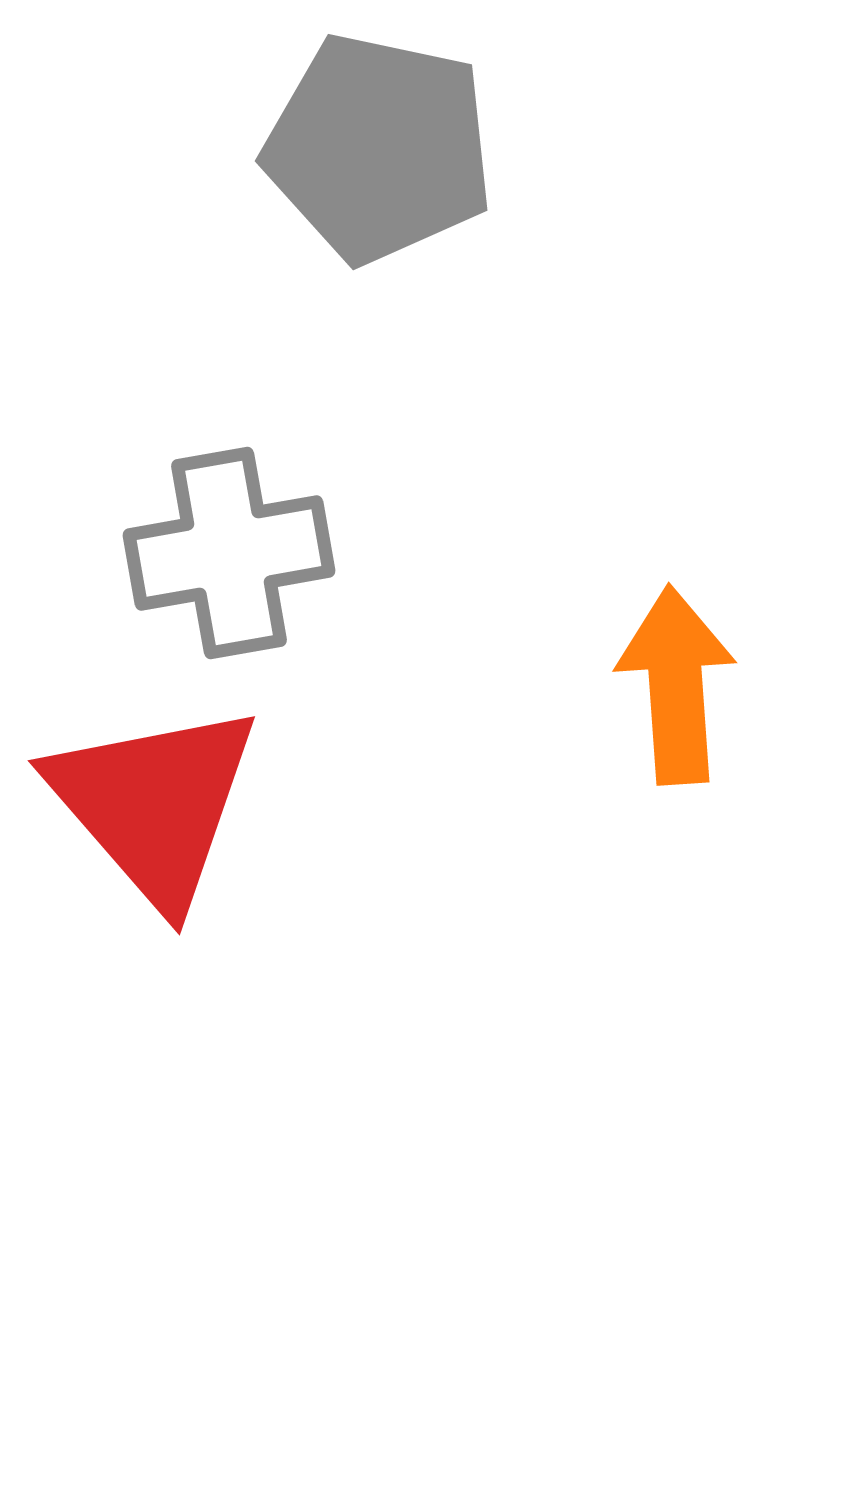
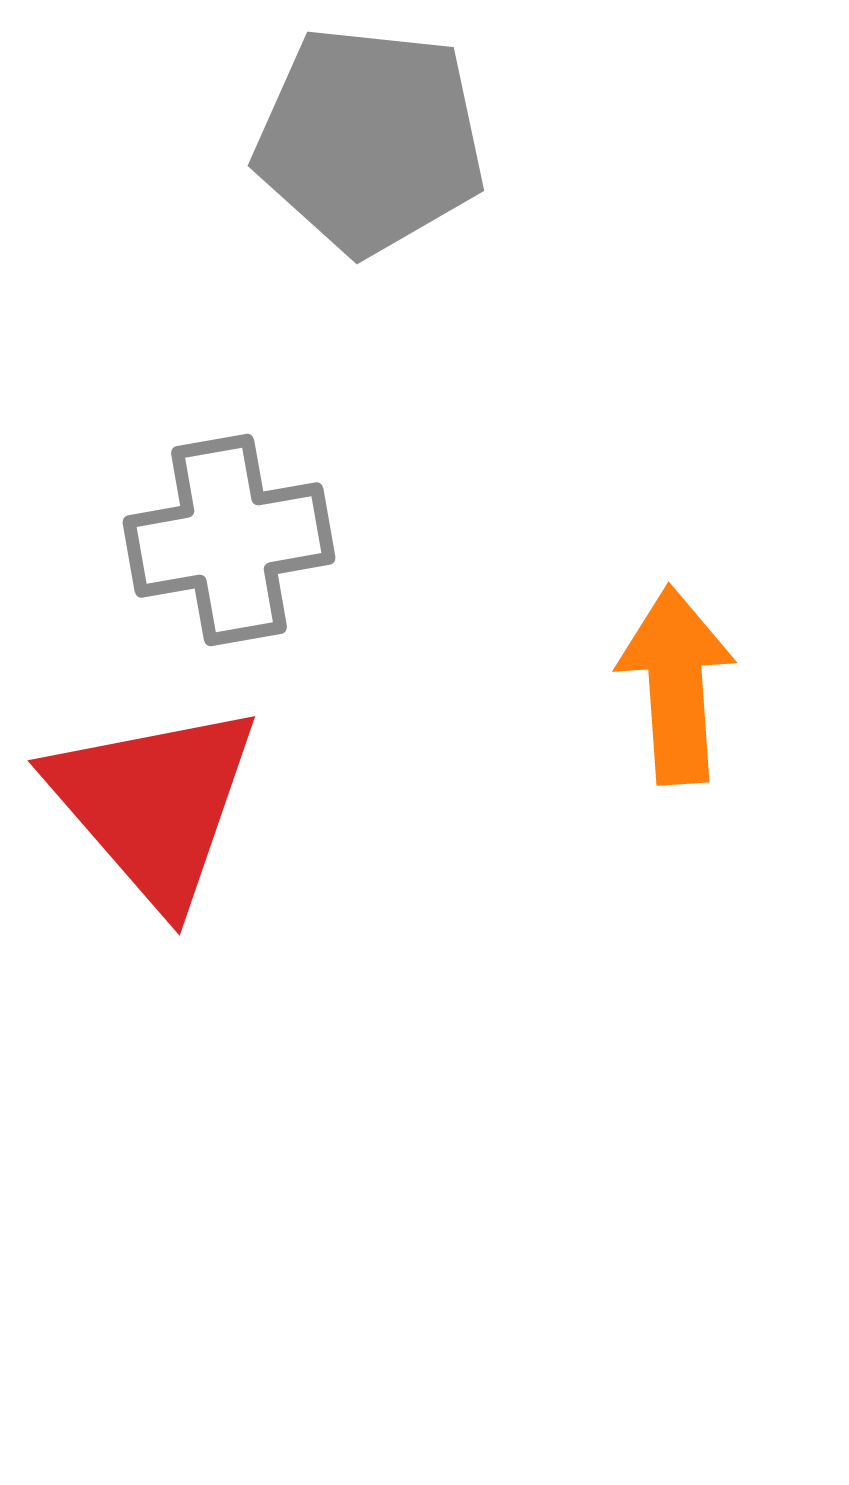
gray pentagon: moved 9 px left, 8 px up; rotated 6 degrees counterclockwise
gray cross: moved 13 px up
